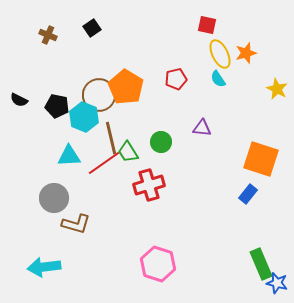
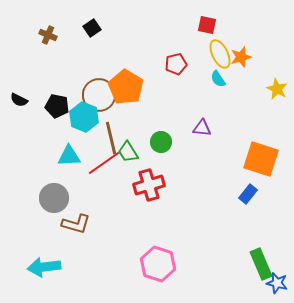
orange star: moved 5 px left, 4 px down
red pentagon: moved 15 px up
